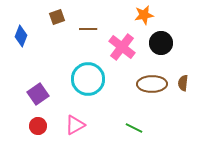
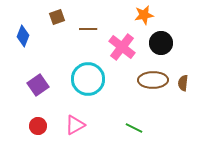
blue diamond: moved 2 px right
brown ellipse: moved 1 px right, 4 px up
purple square: moved 9 px up
